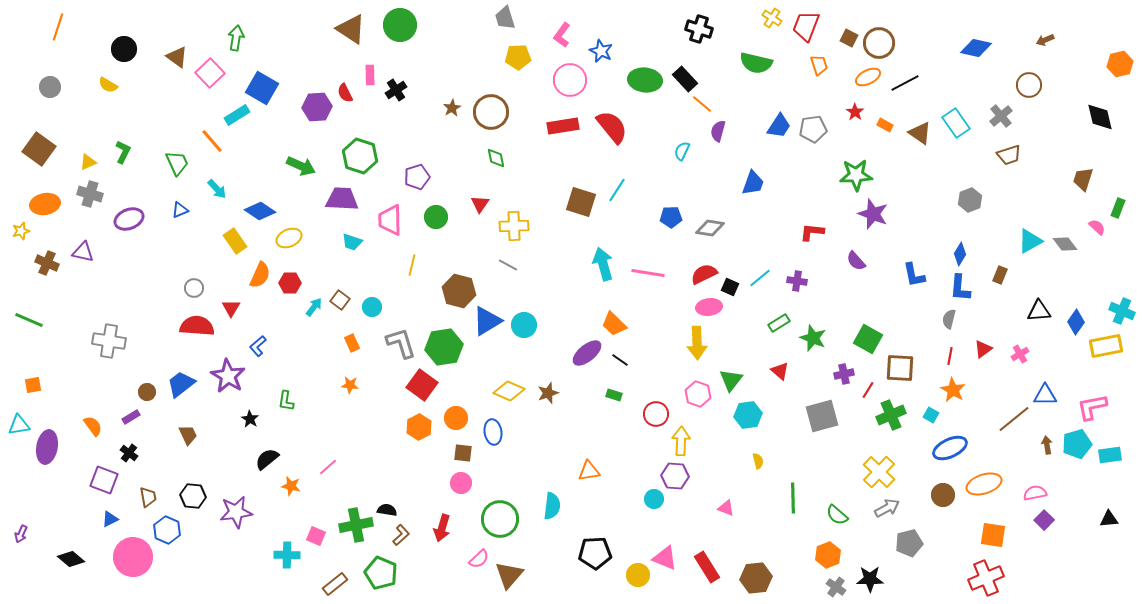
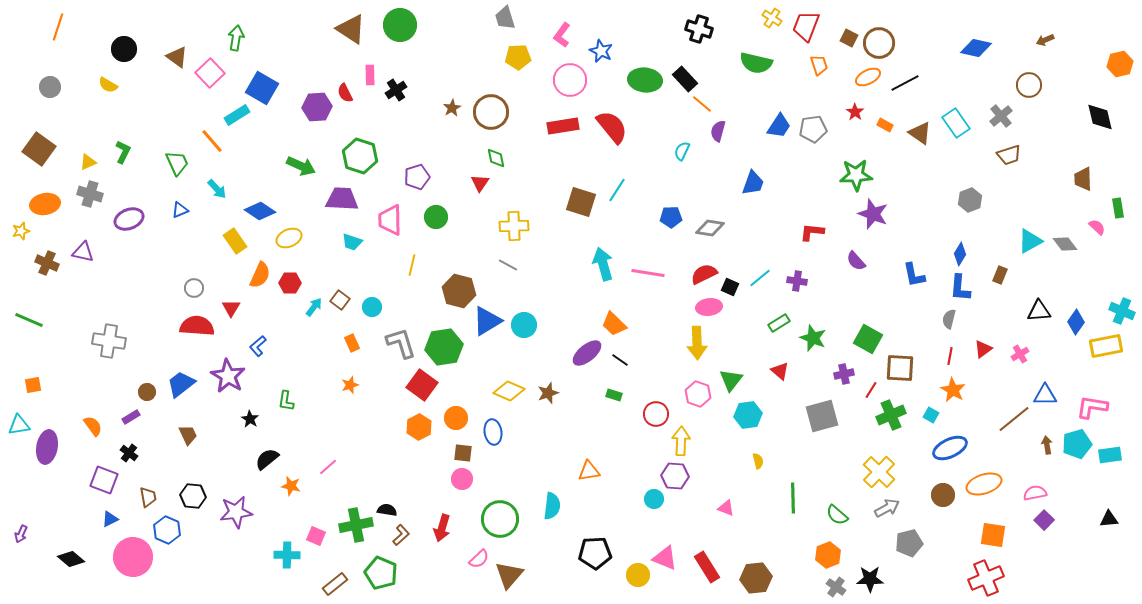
brown trapezoid at (1083, 179): rotated 20 degrees counterclockwise
red triangle at (480, 204): moved 21 px up
green rectangle at (1118, 208): rotated 30 degrees counterclockwise
orange star at (350, 385): rotated 24 degrees counterclockwise
red line at (868, 390): moved 3 px right
pink L-shape at (1092, 407): rotated 20 degrees clockwise
pink circle at (461, 483): moved 1 px right, 4 px up
